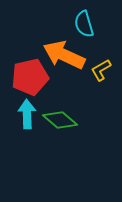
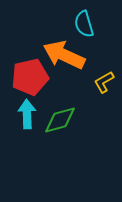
yellow L-shape: moved 3 px right, 12 px down
green diamond: rotated 56 degrees counterclockwise
